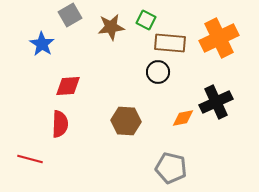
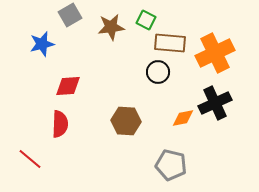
orange cross: moved 4 px left, 15 px down
blue star: rotated 25 degrees clockwise
black cross: moved 1 px left, 1 px down
red line: rotated 25 degrees clockwise
gray pentagon: moved 3 px up
